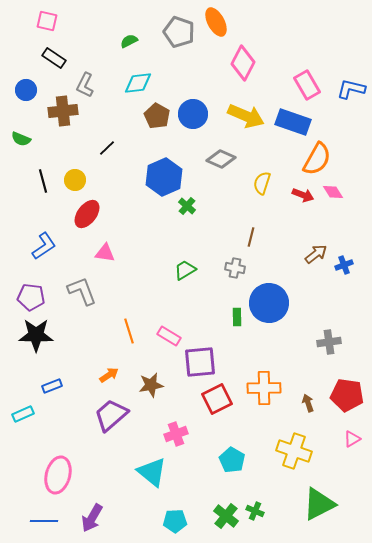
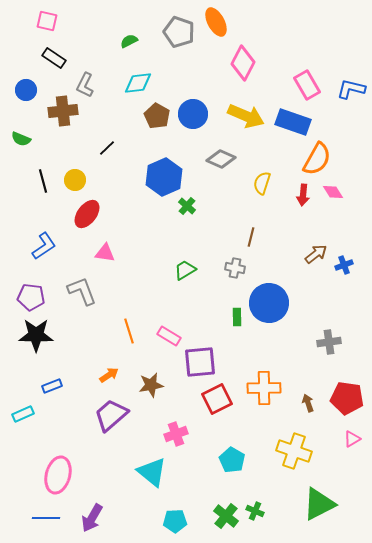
red arrow at (303, 195): rotated 75 degrees clockwise
red pentagon at (347, 395): moved 3 px down
blue line at (44, 521): moved 2 px right, 3 px up
